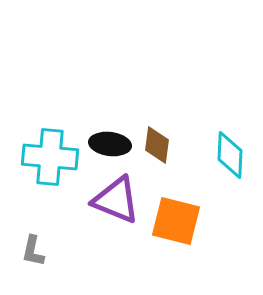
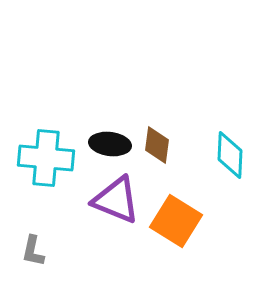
cyan cross: moved 4 px left, 1 px down
orange square: rotated 18 degrees clockwise
